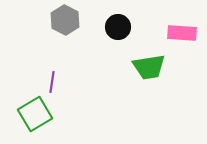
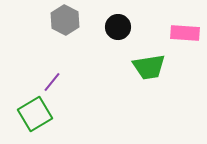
pink rectangle: moved 3 px right
purple line: rotated 30 degrees clockwise
